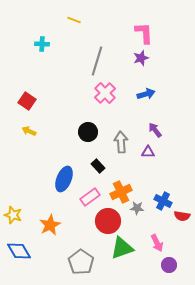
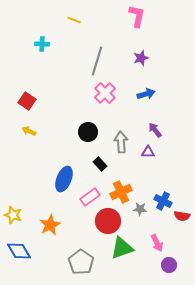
pink L-shape: moved 7 px left, 17 px up; rotated 15 degrees clockwise
black rectangle: moved 2 px right, 2 px up
gray star: moved 3 px right, 1 px down
